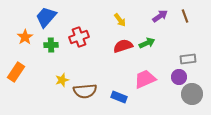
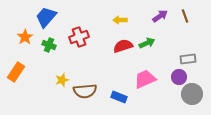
yellow arrow: rotated 128 degrees clockwise
green cross: moved 2 px left; rotated 24 degrees clockwise
